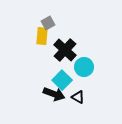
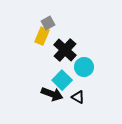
yellow rectangle: rotated 18 degrees clockwise
black arrow: moved 2 px left
